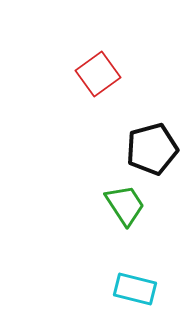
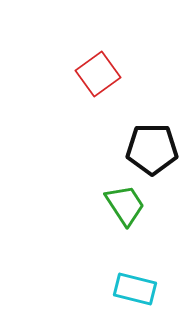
black pentagon: rotated 15 degrees clockwise
